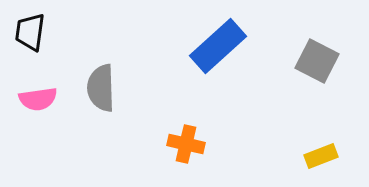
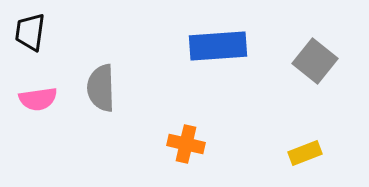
blue rectangle: rotated 38 degrees clockwise
gray square: moved 2 px left; rotated 12 degrees clockwise
yellow rectangle: moved 16 px left, 3 px up
